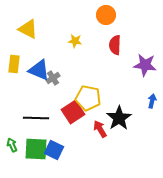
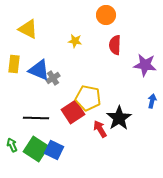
green square: rotated 30 degrees clockwise
